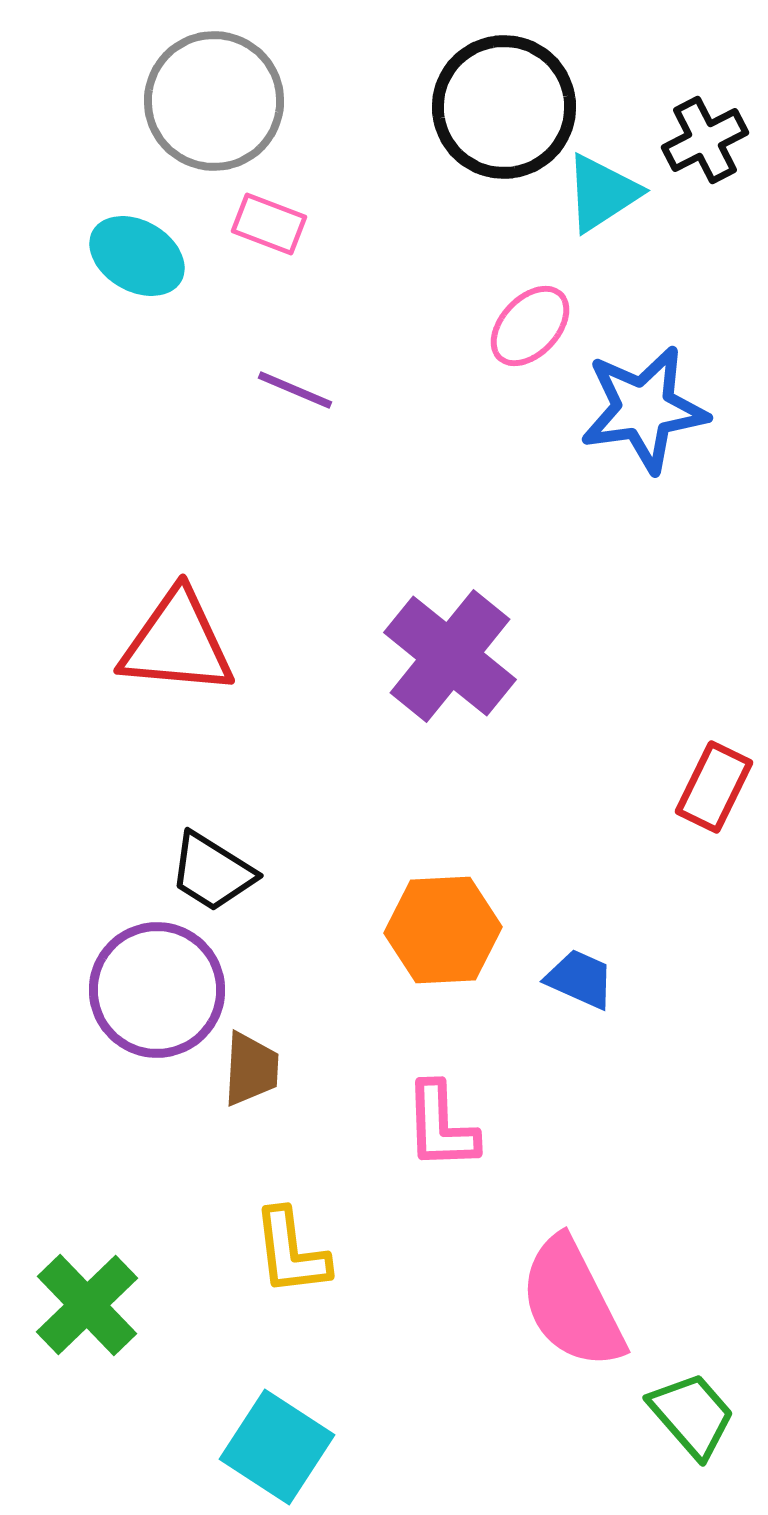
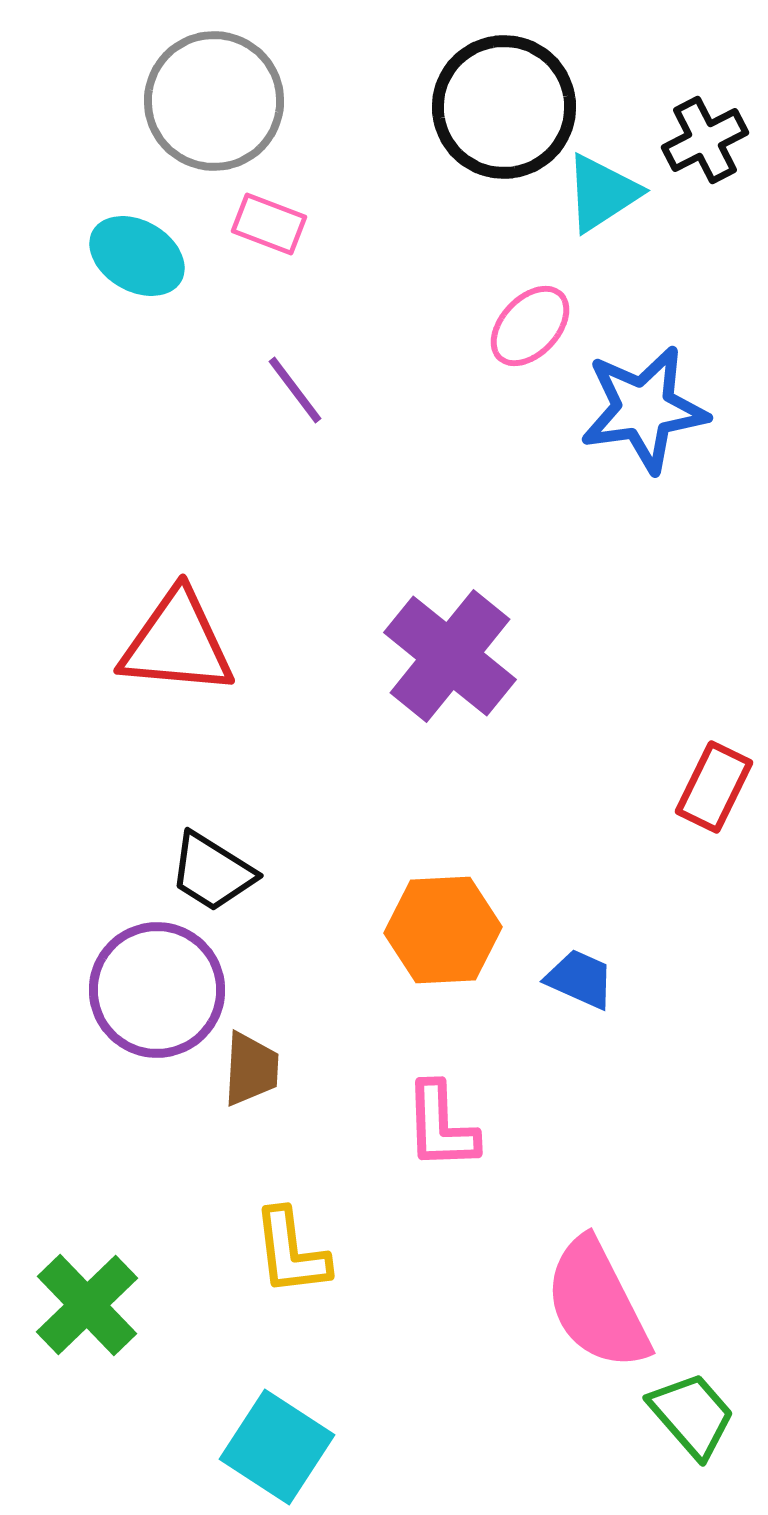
purple line: rotated 30 degrees clockwise
pink semicircle: moved 25 px right, 1 px down
